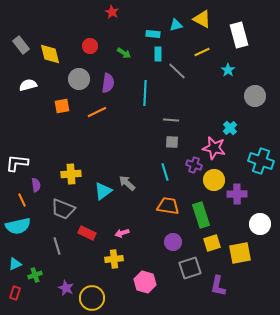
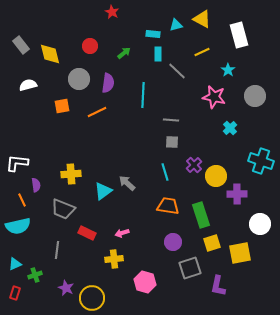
green arrow at (124, 53): rotated 72 degrees counterclockwise
cyan line at (145, 93): moved 2 px left, 2 px down
pink star at (214, 148): moved 51 px up
purple cross at (194, 165): rotated 28 degrees clockwise
yellow circle at (214, 180): moved 2 px right, 4 px up
gray line at (57, 246): moved 4 px down; rotated 24 degrees clockwise
